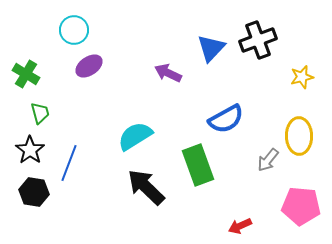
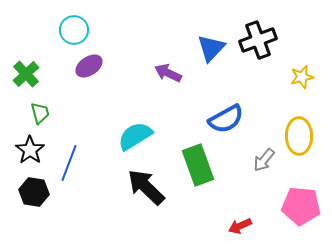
green cross: rotated 16 degrees clockwise
gray arrow: moved 4 px left
